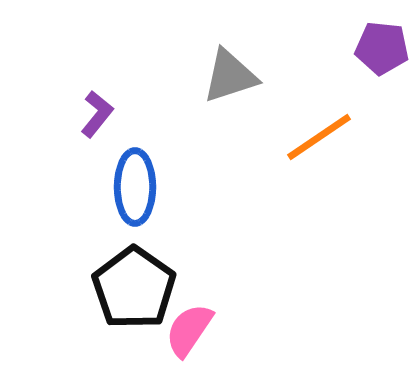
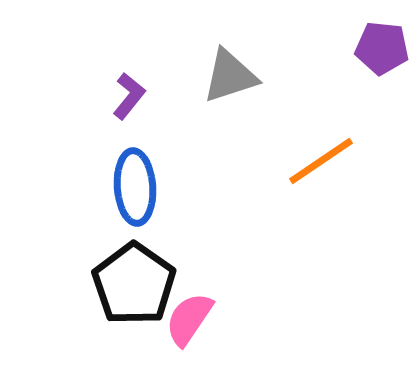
purple L-shape: moved 32 px right, 18 px up
orange line: moved 2 px right, 24 px down
blue ellipse: rotated 4 degrees counterclockwise
black pentagon: moved 4 px up
pink semicircle: moved 11 px up
